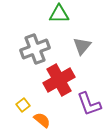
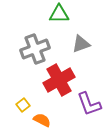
gray triangle: moved 1 px left, 2 px up; rotated 30 degrees clockwise
orange semicircle: rotated 12 degrees counterclockwise
